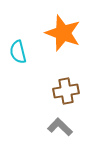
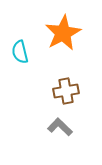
orange star: rotated 24 degrees clockwise
cyan semicircle: moved 2 px right
